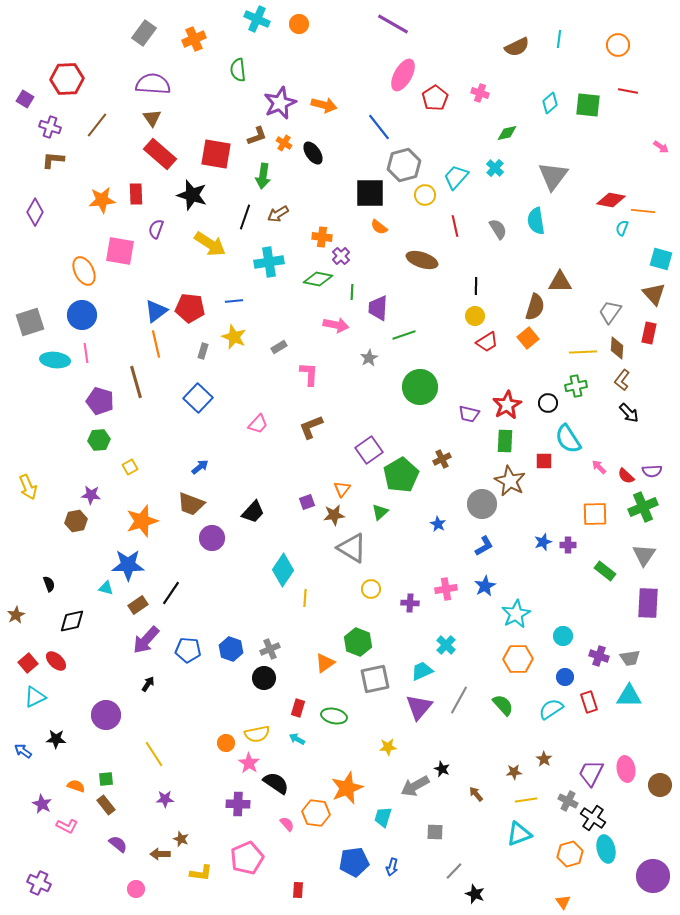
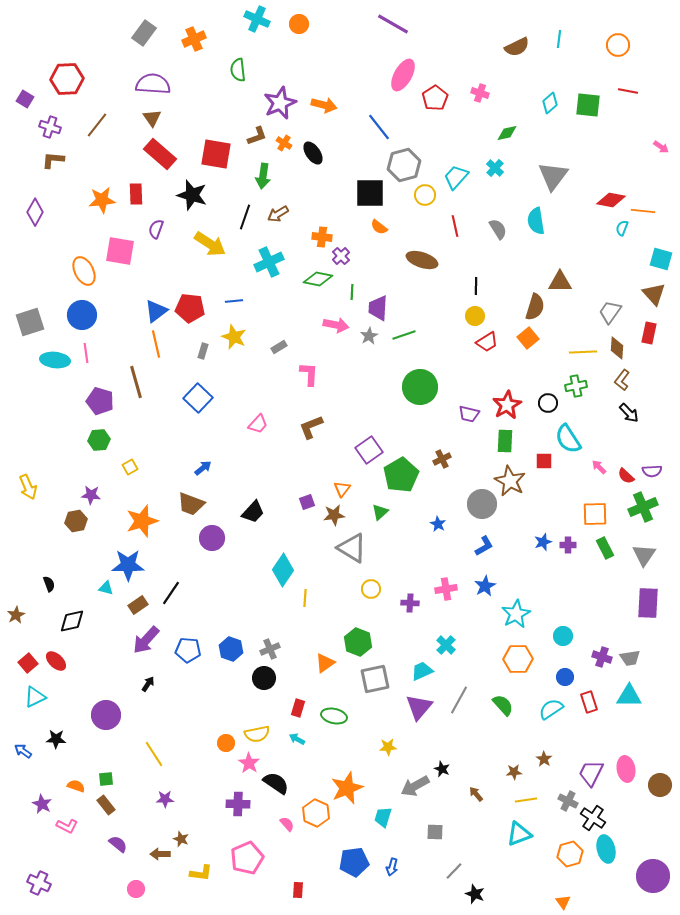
cyan cross at (269, 262): rotated 16 degrees counterclockwise
gray star at (369, 358): moved 22 px up
blue arrow at (200, 467): moved 3 px right, 1 px down
green rectangle at (605, 571): moved 23 px up; rotated 25 degrees clockwise
purple cross at (599, 656): moved 3 px right, 1 px down
orange hexagon at (316, 813): rotated 16 degrees clockwise
